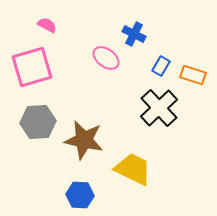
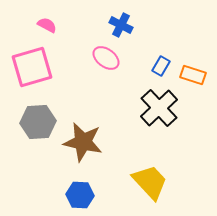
blue cross: moved 13 px left, 9 px up
brown star: moved 1 px left, 2 px down
yellow trapezoid: moved 17 px right, 13 px down; rotated 21 degrees clockwise
